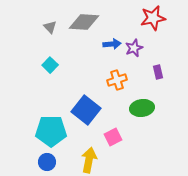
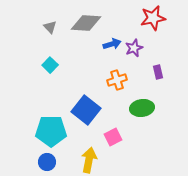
gray diamond: moved 2 px right, 1 px down
blue arrow: rotated 12 degrees counterclockwise
